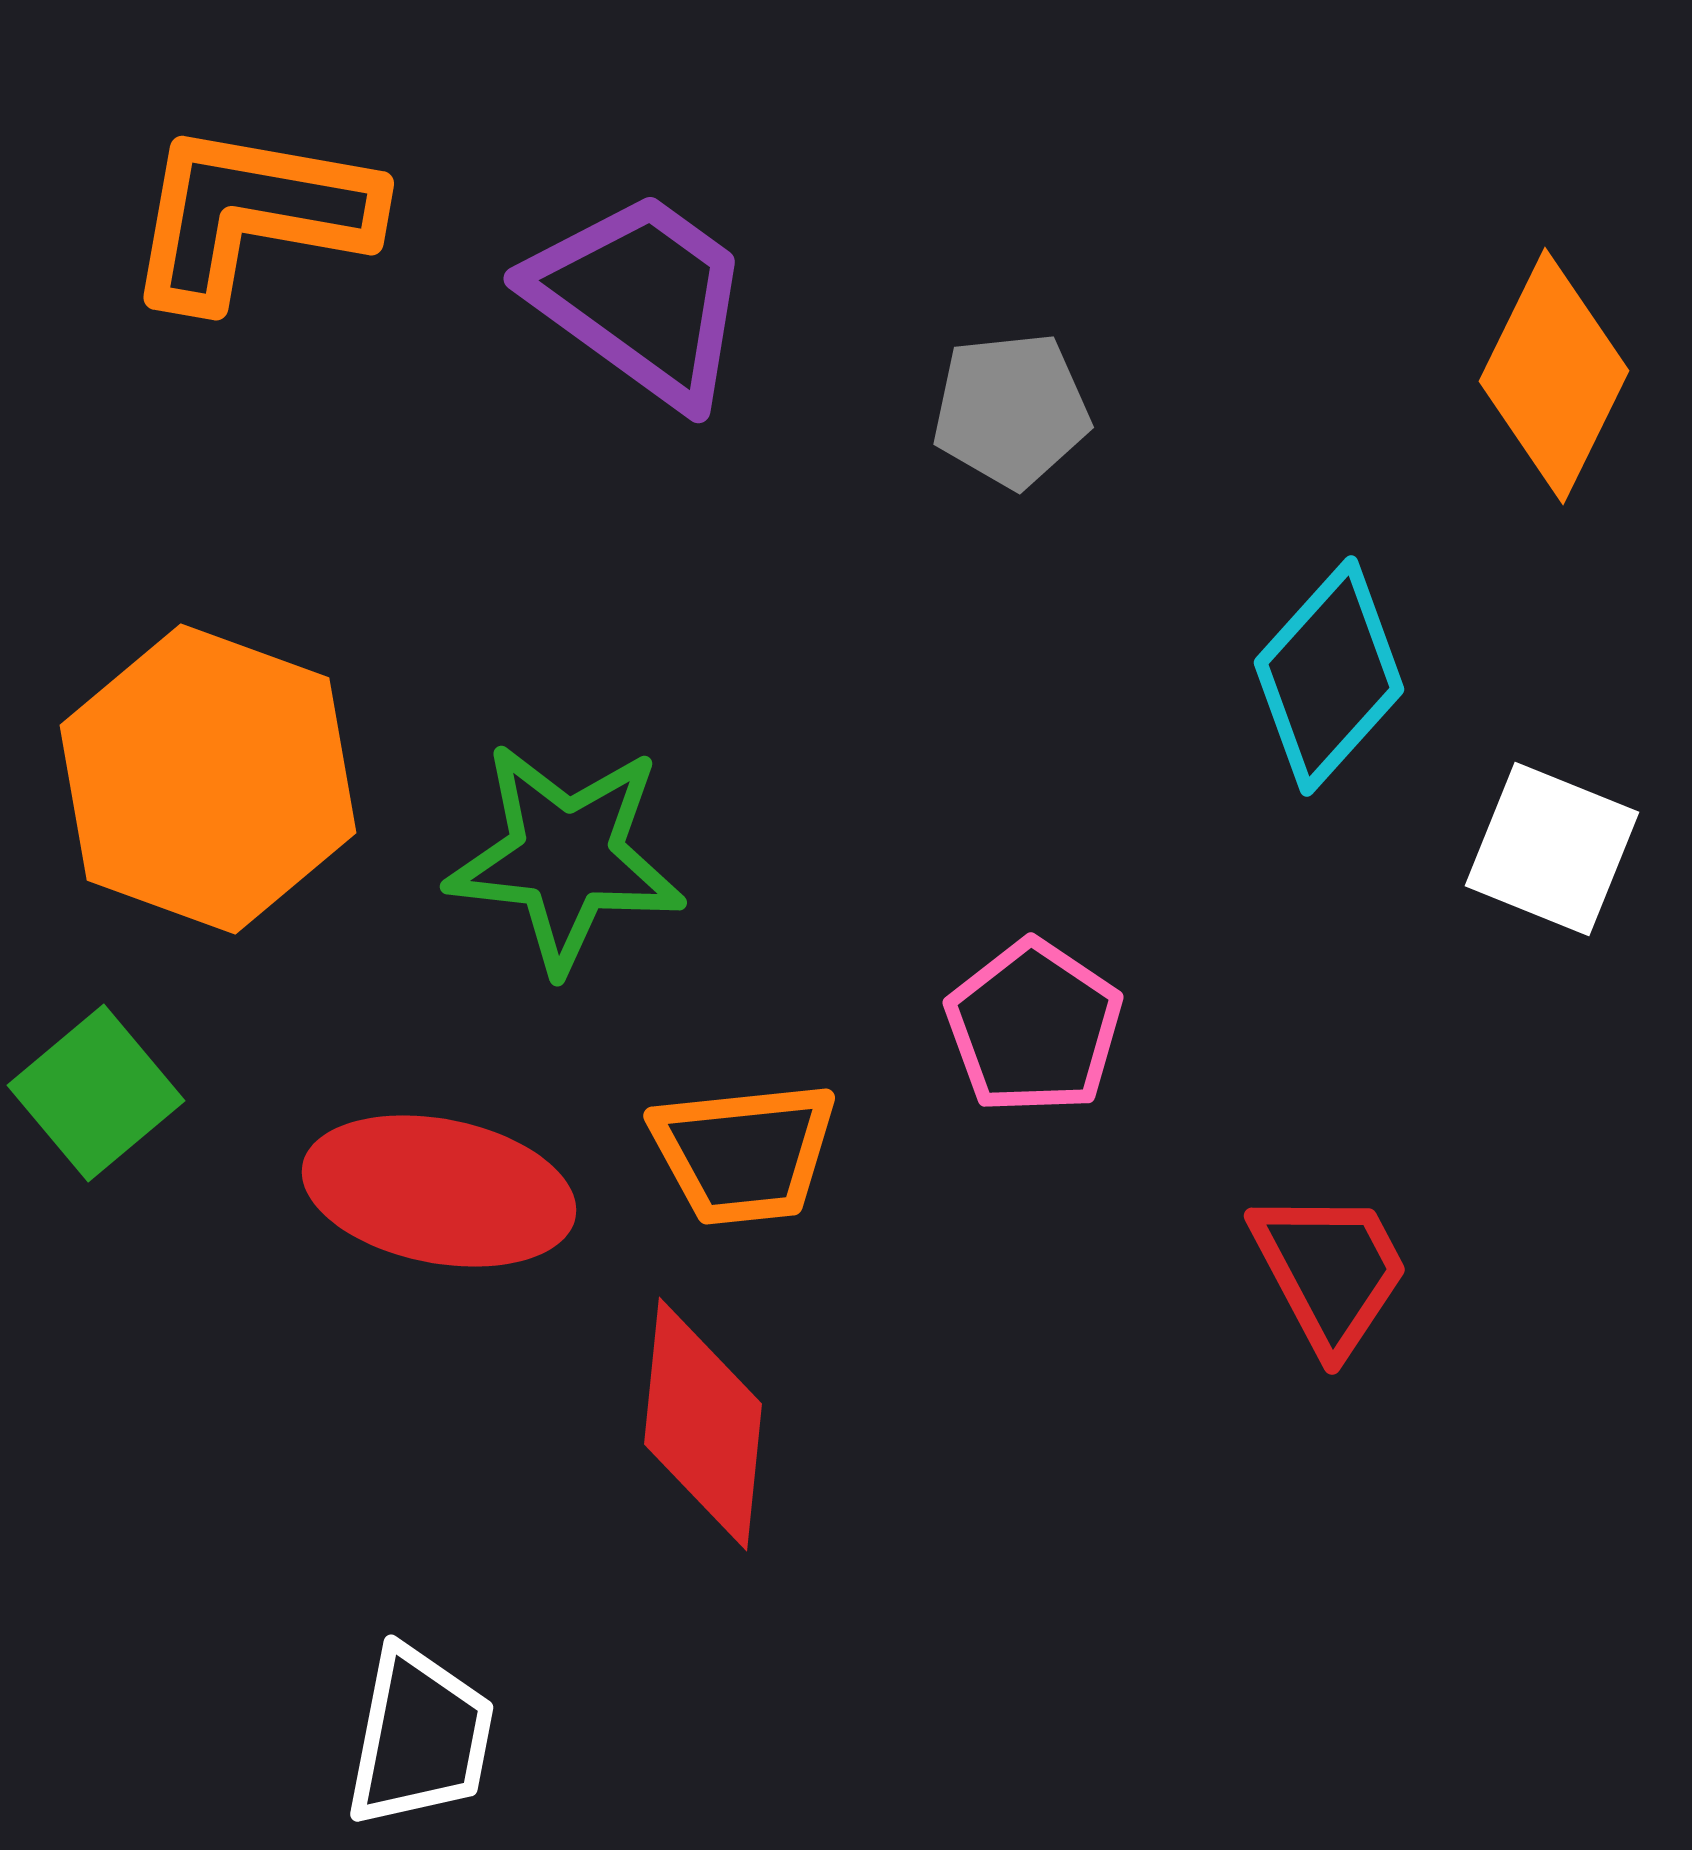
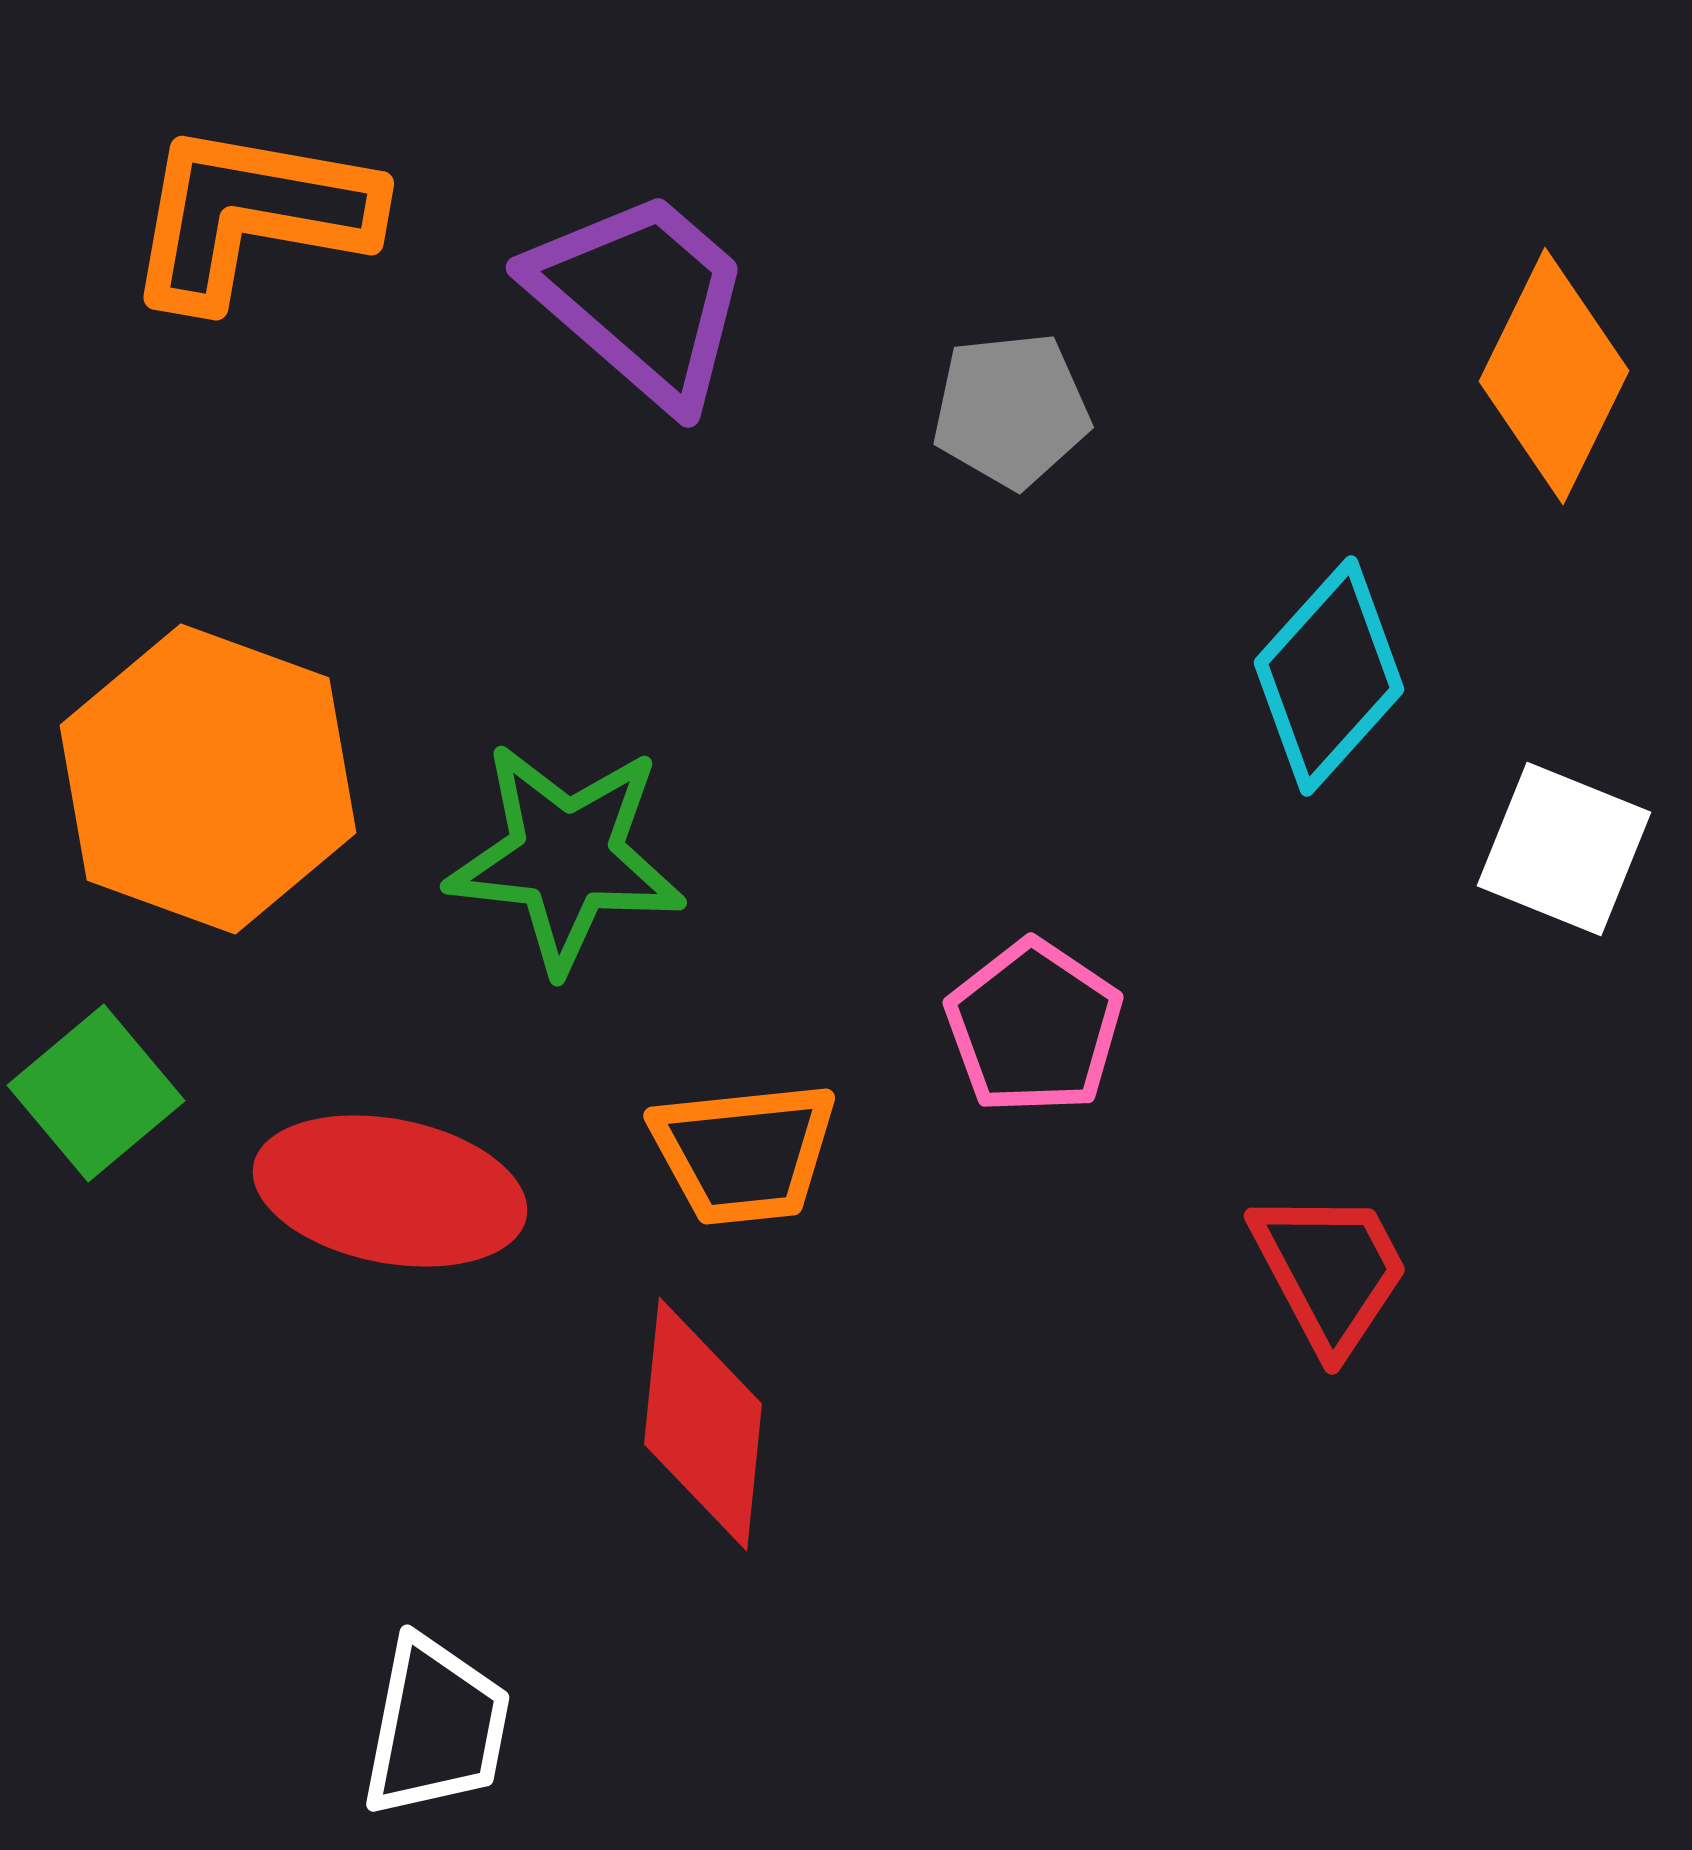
purple trapezoid: rotated 5 degrees clockwise
white square: moved 12 px right
red ellipse: moved 49 px left
white trapezoid: moved 16 px right, 10 px up
